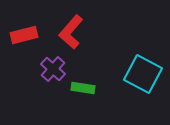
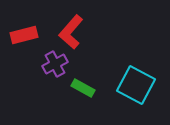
purple cross: moved 2 px right, 5 px up; rotated 20 degrees clockwise
cyan square: moved 7 px left, 11 px down
green rectangle: rotated 20 degrees clockwise
